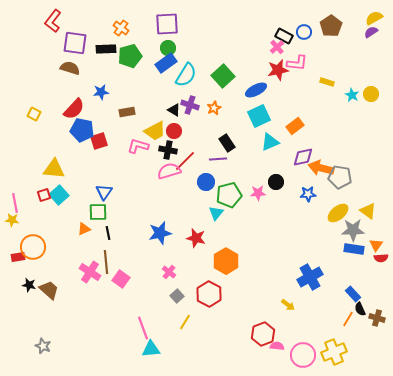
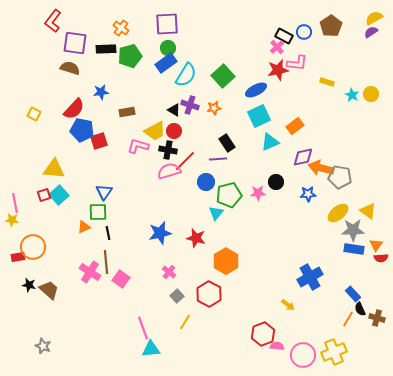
orange star at (214, 108): rotated 16 degrees clockwise
orange triangle at (84, 229): moved 2 px up
